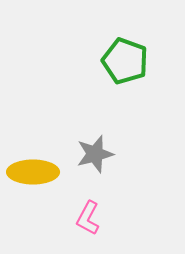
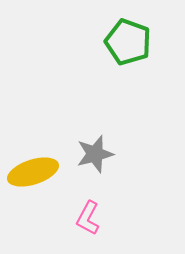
green pentagon: moved 3 px right, 19 px up
yellow ellipse: rotated 18 degrees counterclockwise
